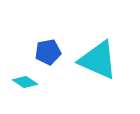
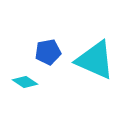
cyan triangle: moved 3 px left
